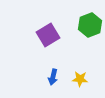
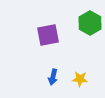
green hexagon: moved 2 px up; rotated 10 degrees counterclockwise
purple square: rotated 20 degrees clockwise
